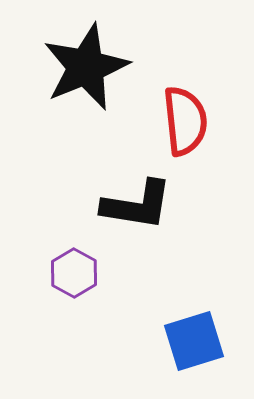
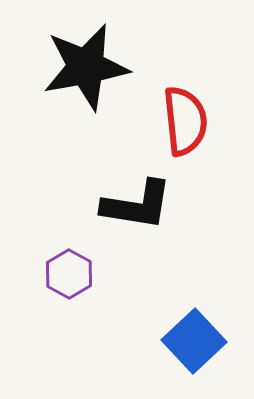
black star: rotated 12 degrees clockwise
purple hexagon: moved 5 px left, 1 px down
blue square: rotated 26 degrees counterclockwise
